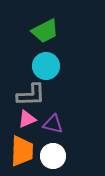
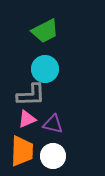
cyan circle: moved 1 px left, 3 px down
